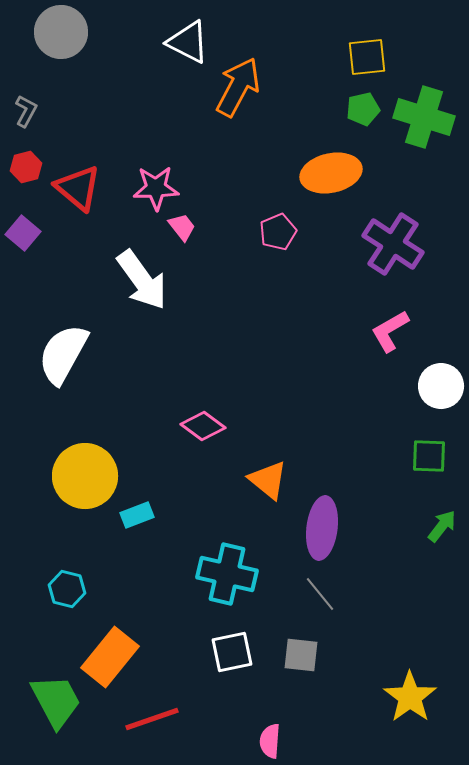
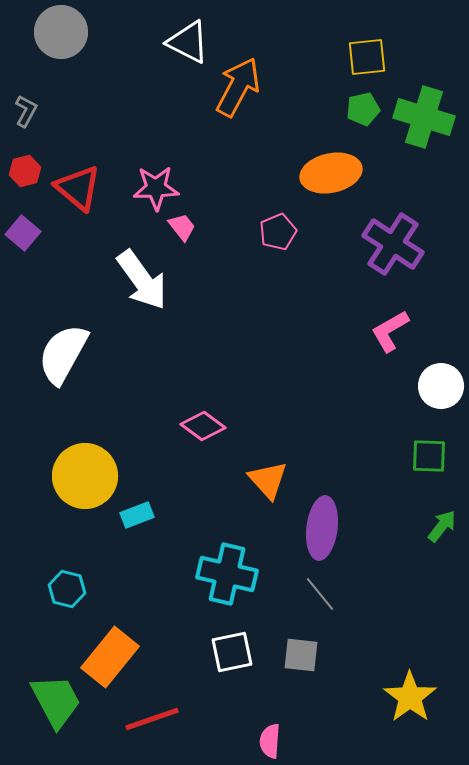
red hexagon: moved 1 px left, 4 px down
orange triangle: rotated 9 degrees clockwise
